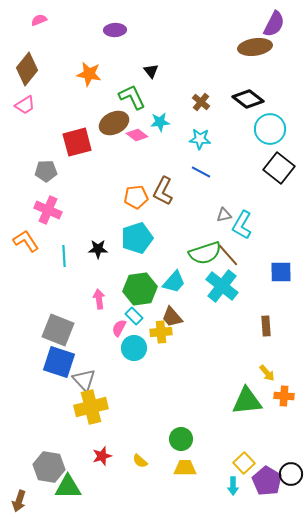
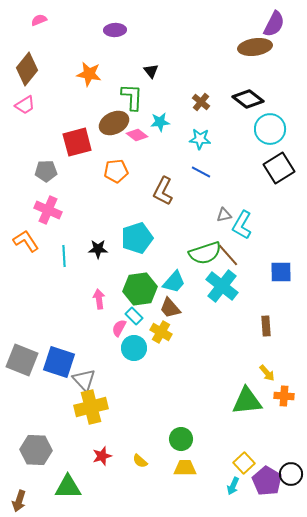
green L-shape at (132, 97): rotated 28 degrees clockwise
black square at (279, 168): rotated 20 degrees clockwise
orange pentagon at (136, 197): moved 20 px left, 26 px up
brown trapezoid at (172, 317): moved 2 px left, 9 px up
gray square at (58, 330): moved 36 px left, 30 px down
yellow cross at (161, 332): rotated 35 degrees clockwise
gray hexagon at (49, 467): moved 13 px left, 17 px up; rotated 8 degrees counterclockwise
cyan arrow at (233, 486): rotated 24 degrees clockwise
